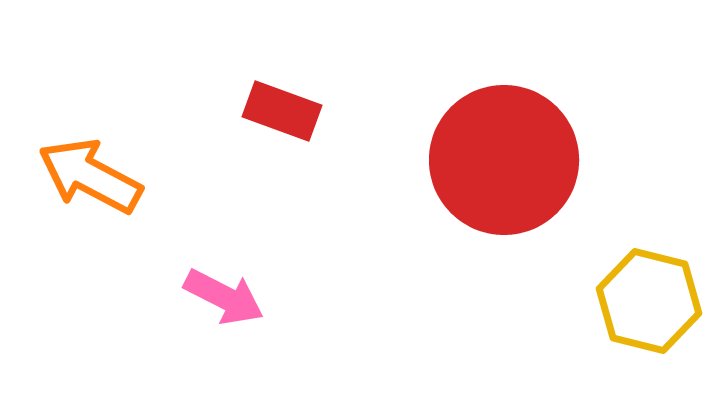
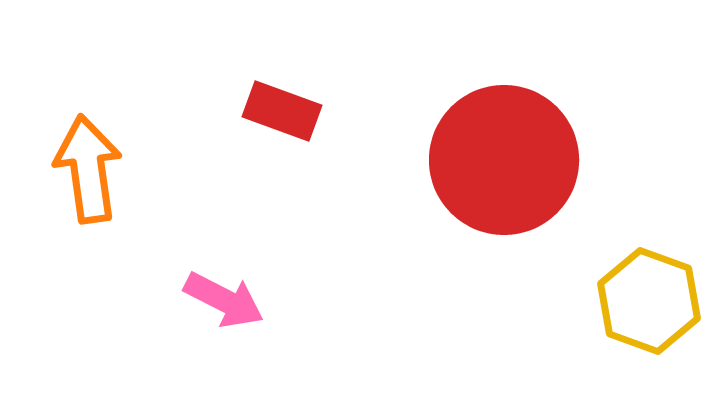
orange arrow: moved 2 px left, 7 px up; rotated 54 degrees clockwise
pink arrow: moved 3 px down
yellow hexagon: rotated 6 degrees clockwise
